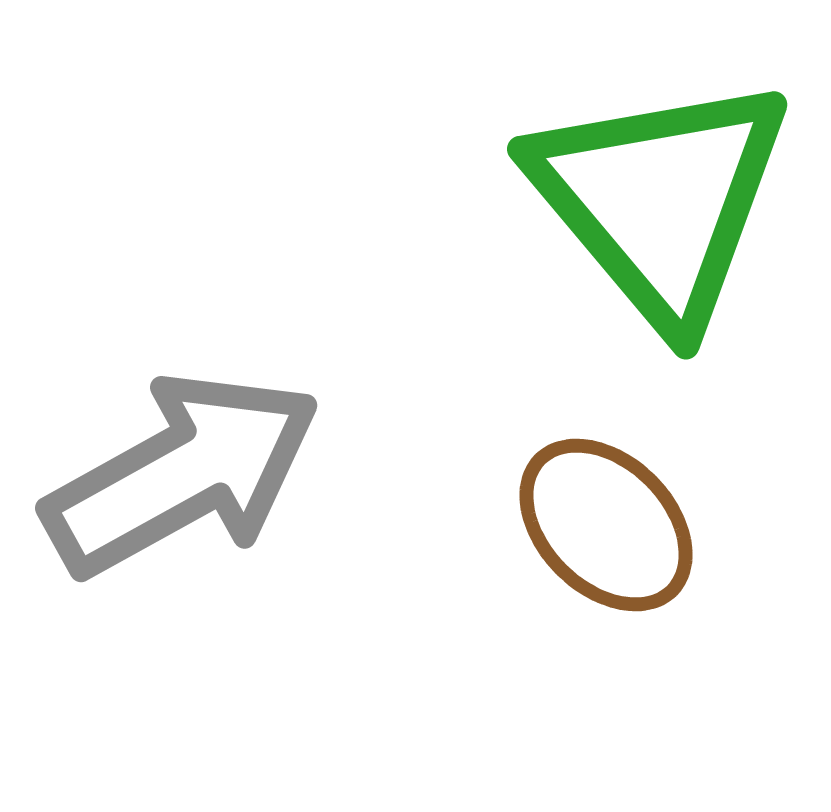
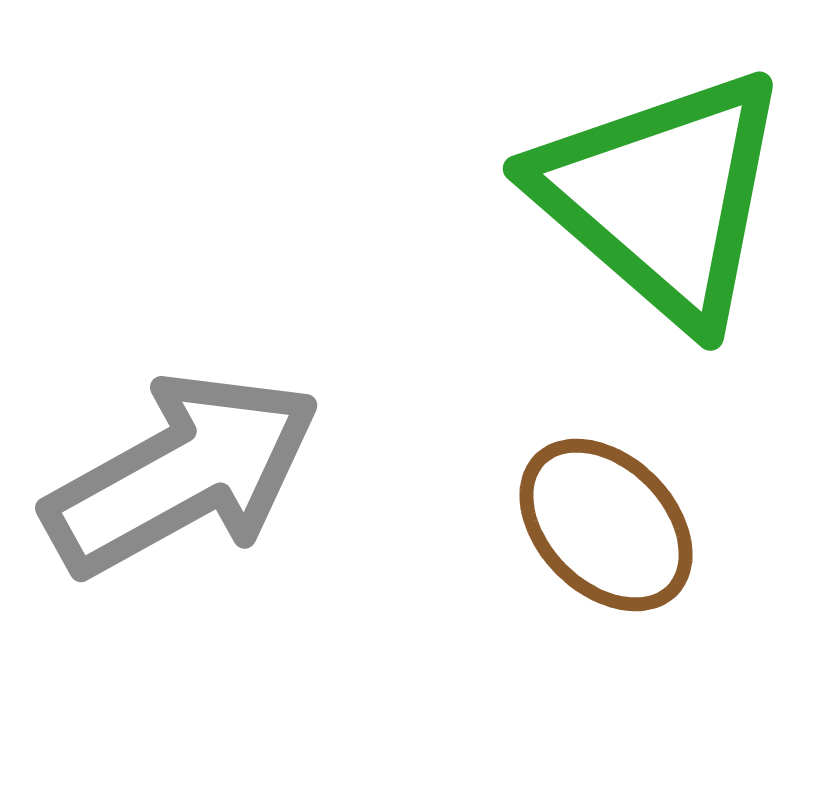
green triangle: moved 2 px right, 3 px up; rotated 9 degrees counterclockwise
